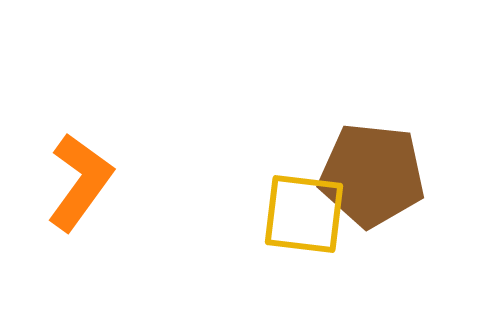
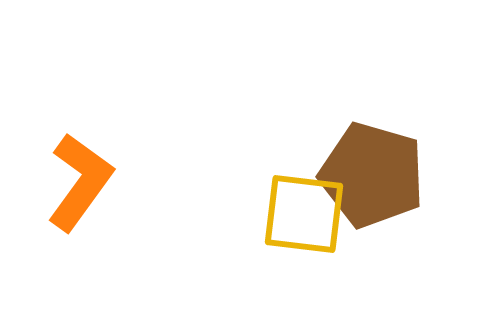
brown pentagon: rotated 10 degrees clockwise
